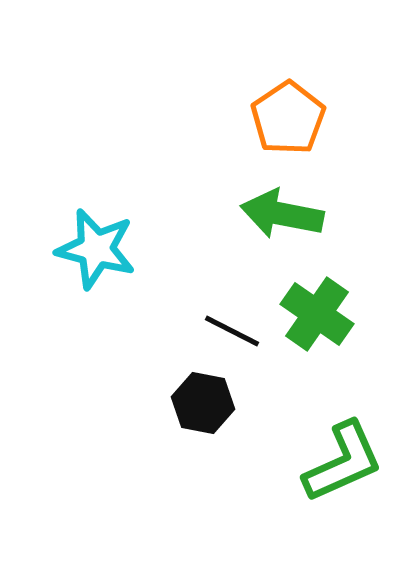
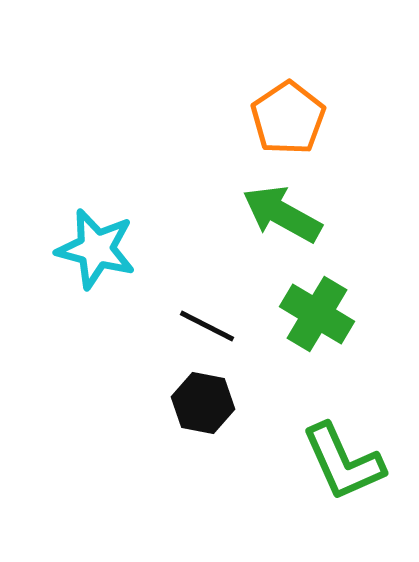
green arrow: rotated 18 degrees clockwise
green cross: rotated 4 degrees counterclockwise
black line: moved 25 px left, 5 px up
green L-shape: rotated 90 degrees clockwise
